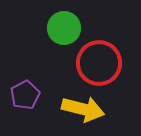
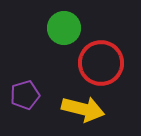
red circle: moved 2 px right
purple pentagon: rotated 12 degrees clockwise
